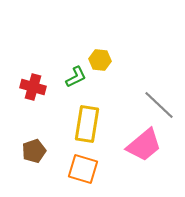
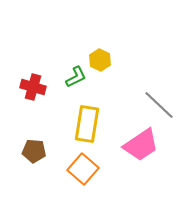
yellow hexagon: rotated 20 degrees clockwise
pink trapezoid: moved 3 px left; rotated 6 degrees clockwise
brown pentagon: rotated 25 degrees clockwise
orange square: rotated 24 degrees clockwise
